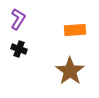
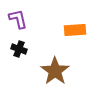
purple L-shape: rotated 45 degrees counterclockwise
brown star: moved 15 px left
